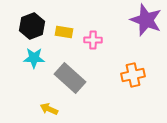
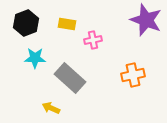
black hexagon: moved 6 px left, 3 px up
yellow rectangle: moved 3 px right, 8 px up
pink cross: rotated 12 degrees counterclockwise
cyan star: moved 1 px right
yellow arrow: moved 2 px right, 1 px up
